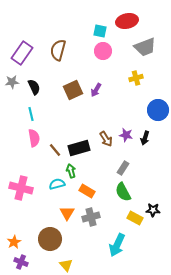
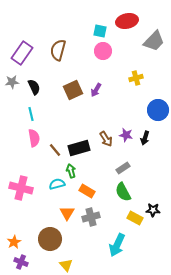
gray trapezoid: moved 9 px right, 6 px up; rotated 25 degrees counterclockwise
gray rectangle: rotated 24 degrees clockwise
